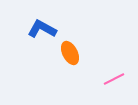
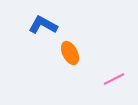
blue L-shape: moved 1 px right, 4 px up
